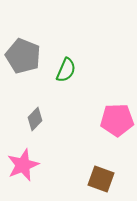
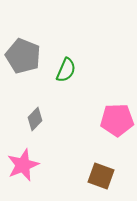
brown square: moved 3 px up
